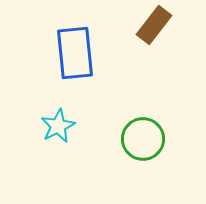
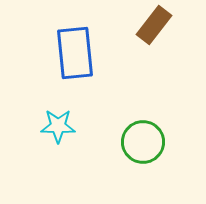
cyan star: rotated 28 degrees clockwise
green circle: moved 3 px down
